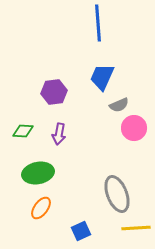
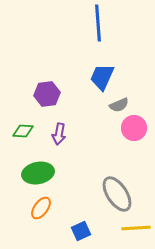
purple hexagon: moved 7 px left, 2 px down
gray ellipse: rotated 12 degrees counterclockwise
